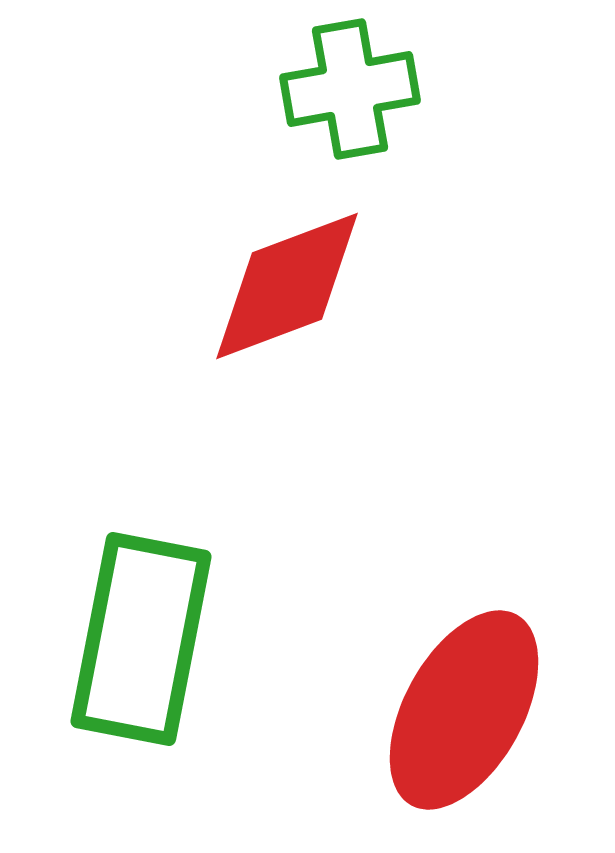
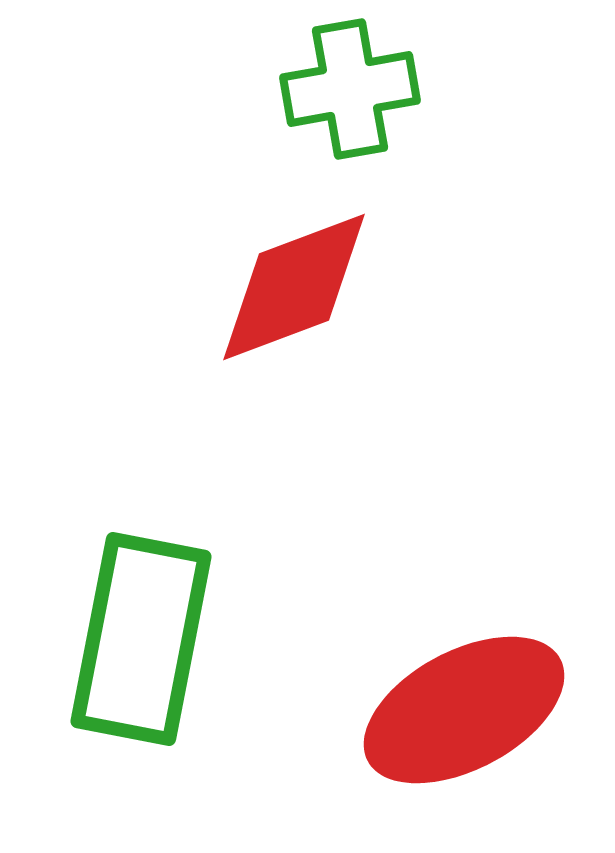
red diamond: moved 7 px right, 1 px down
red ellipse: rotated 33 degrees clockwise
